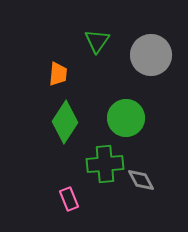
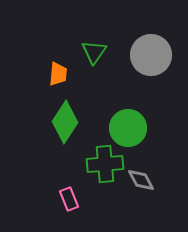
green triangle: moved 3 px left, 11 px down
green circle: moved 2 px right, 10 px down
